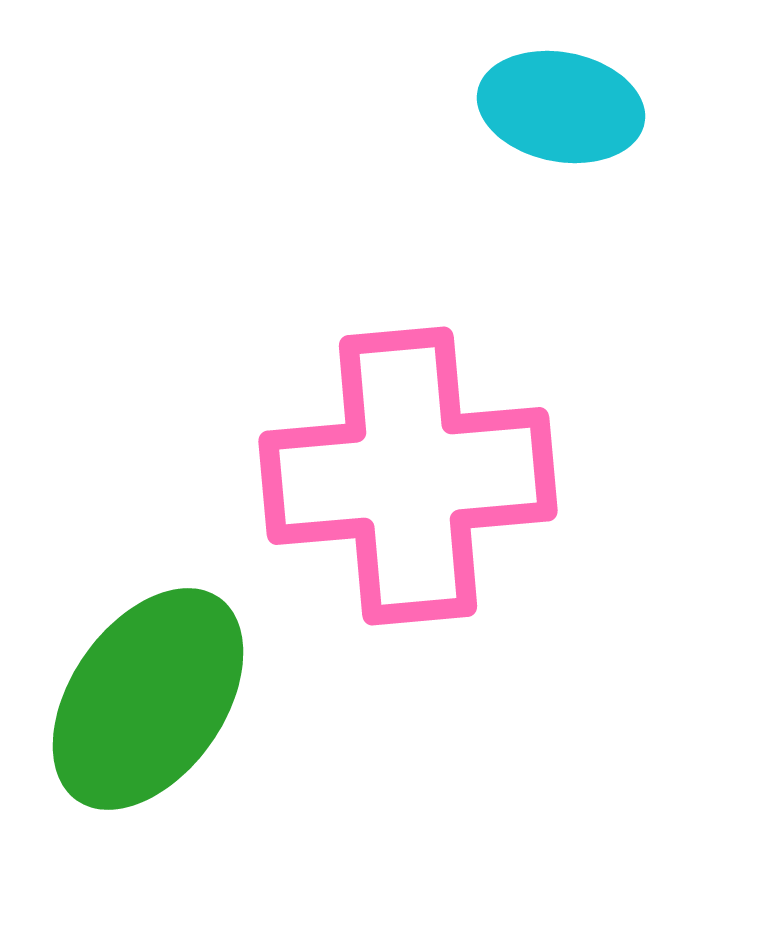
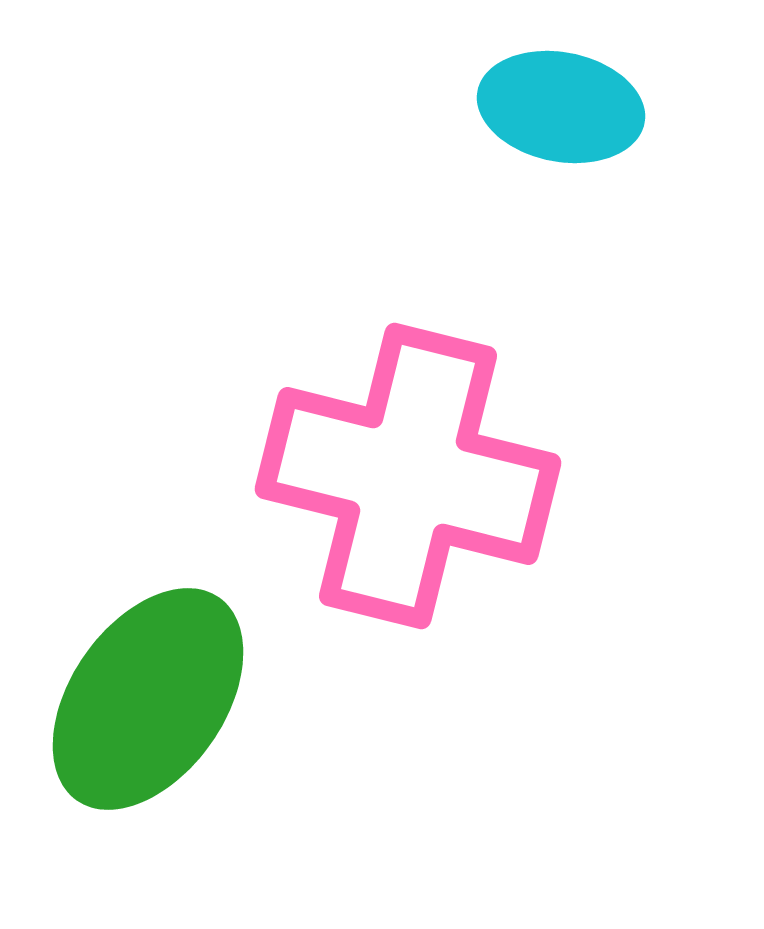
pink cross: rotated 19 degrees clockwise
